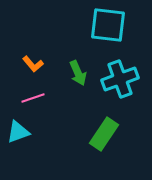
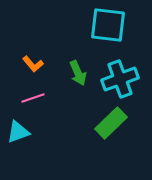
green rectangle: moved 7 px right, 11 px up; rotated 12 degrees clockwise
